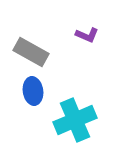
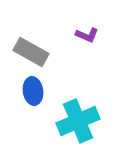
cyan cross: moved 3 px right, 1 px down
